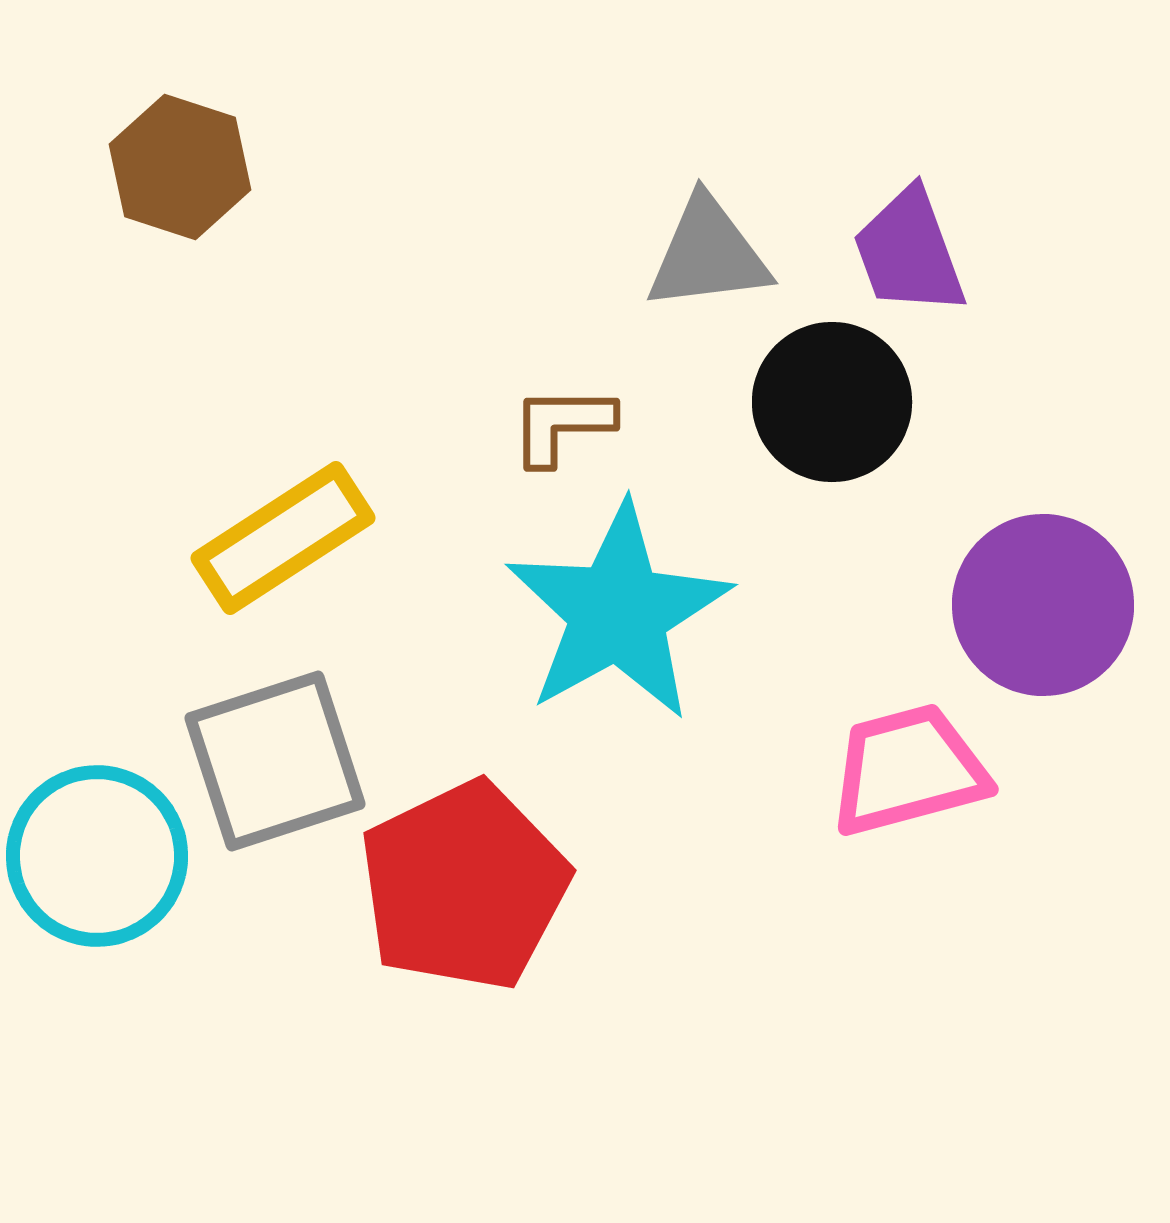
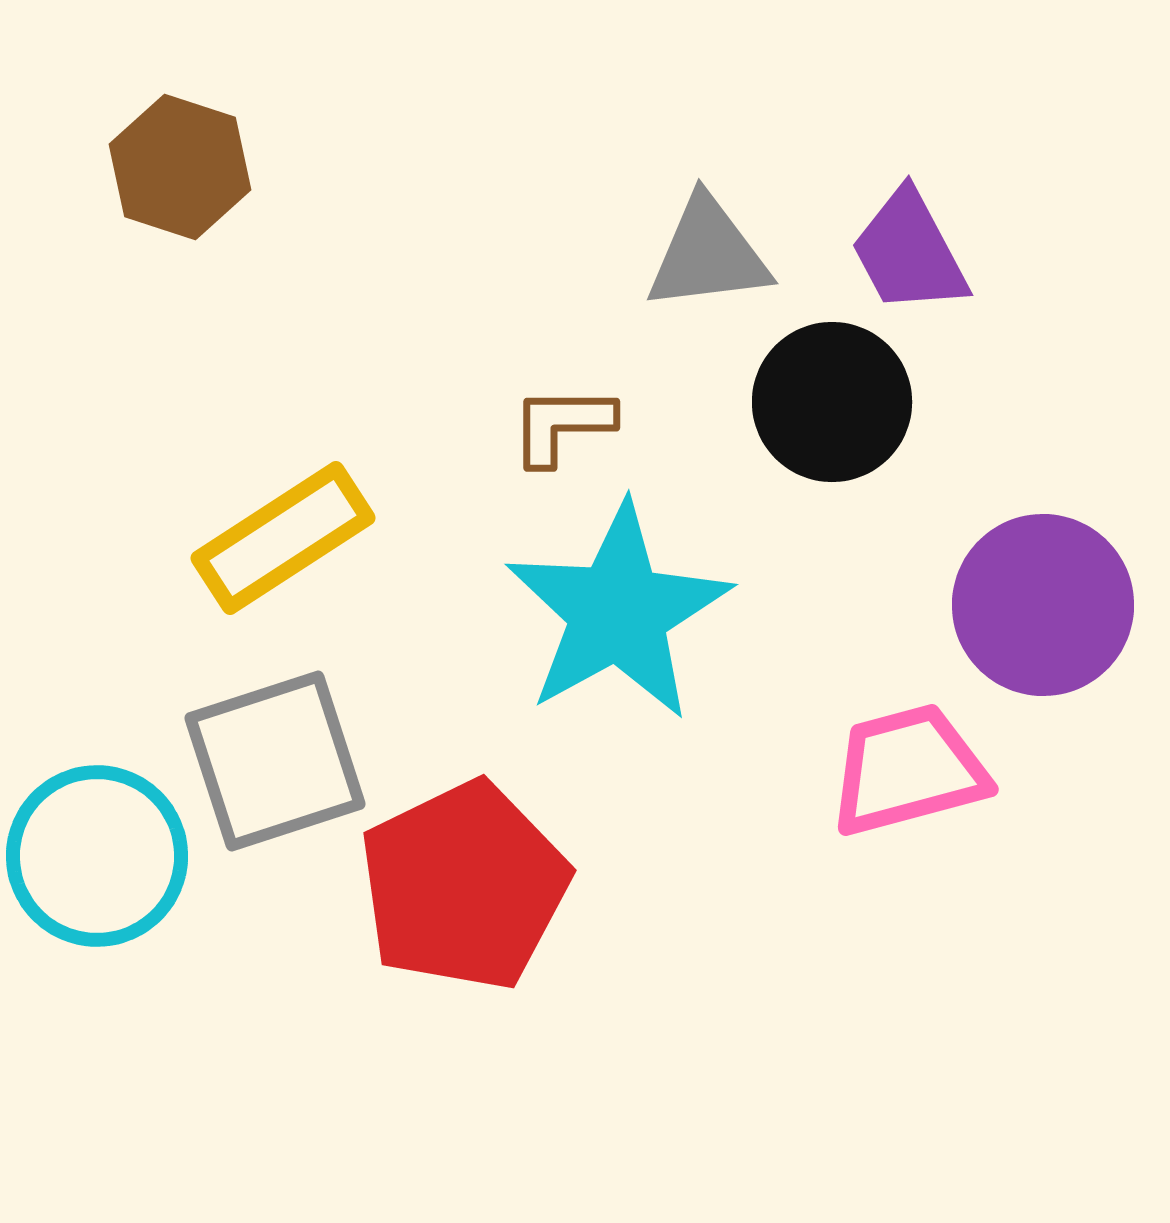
purple trapezoid: rotated 8 degrees counterclockwise
